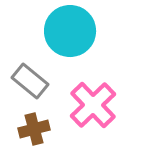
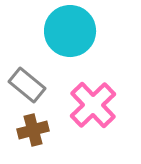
gray rectangle: moved 3 px left, 4 px down
brown cross: moved 1 px left, 1 px down
